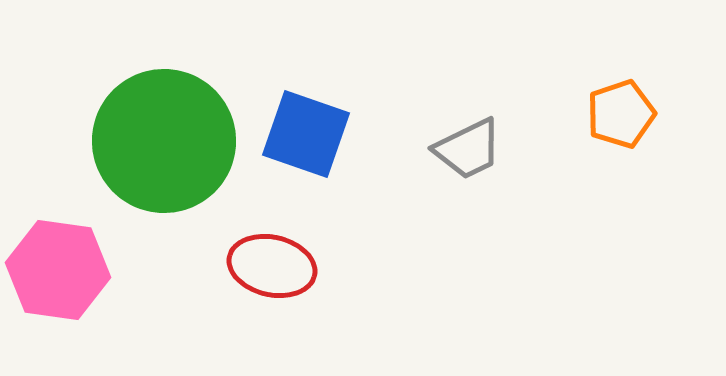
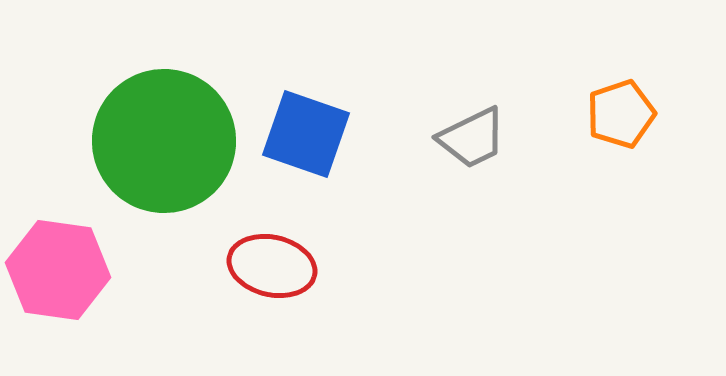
gray trapezoid: moved 4 px right, 11 px up
